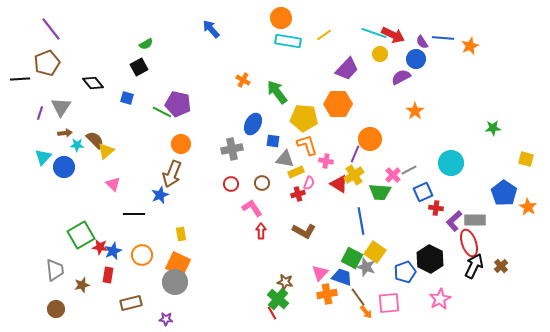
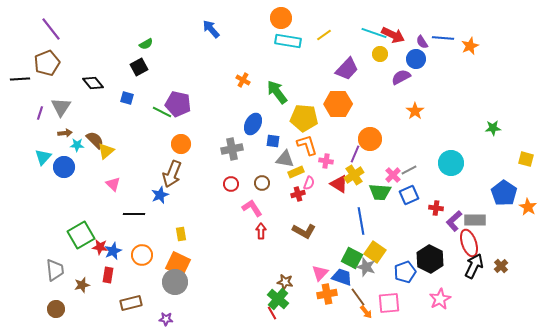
blue square at (423, 192): moved 14 px left, 3 px down
